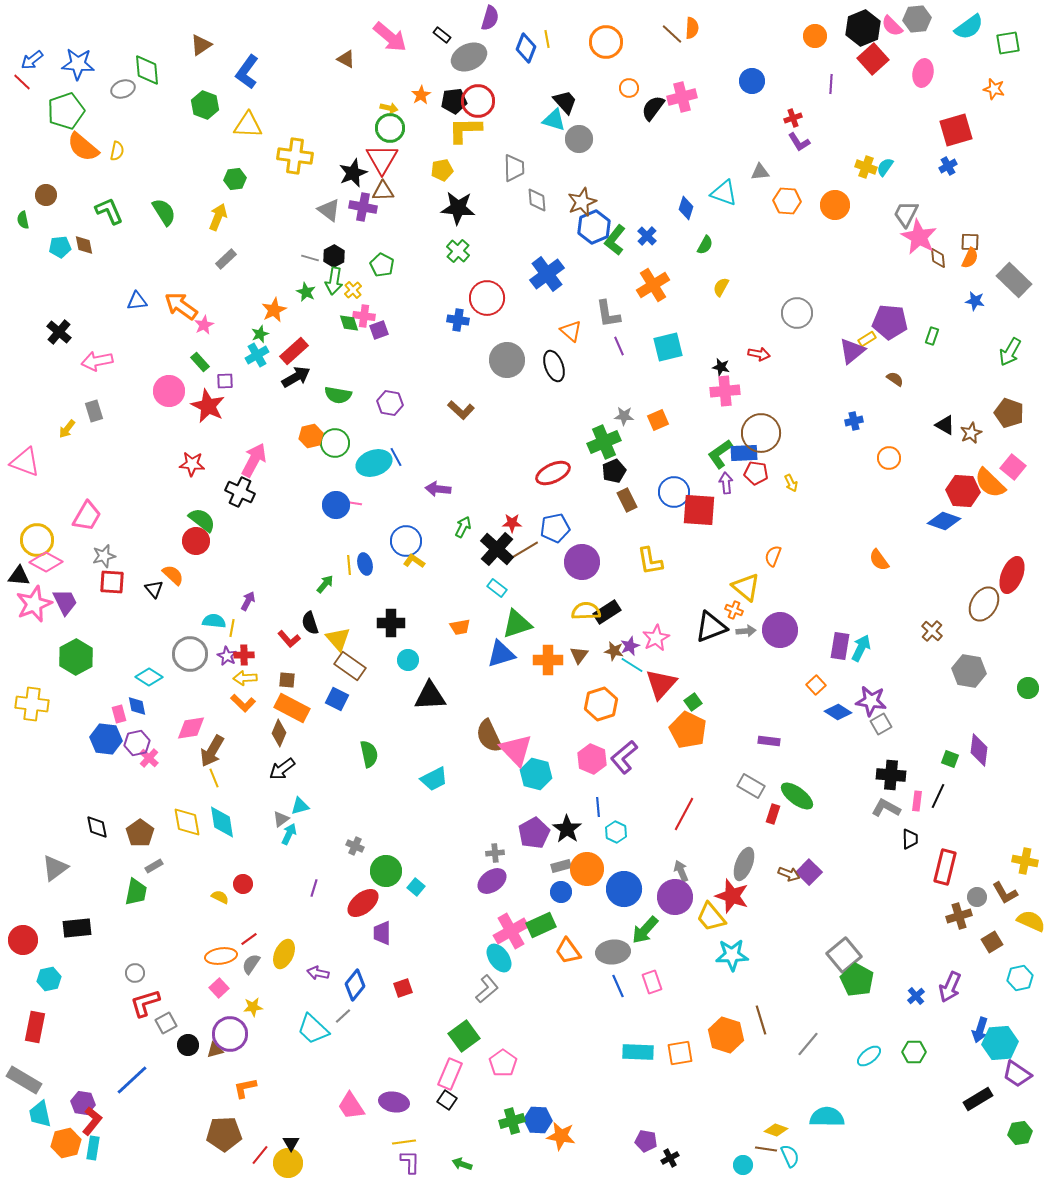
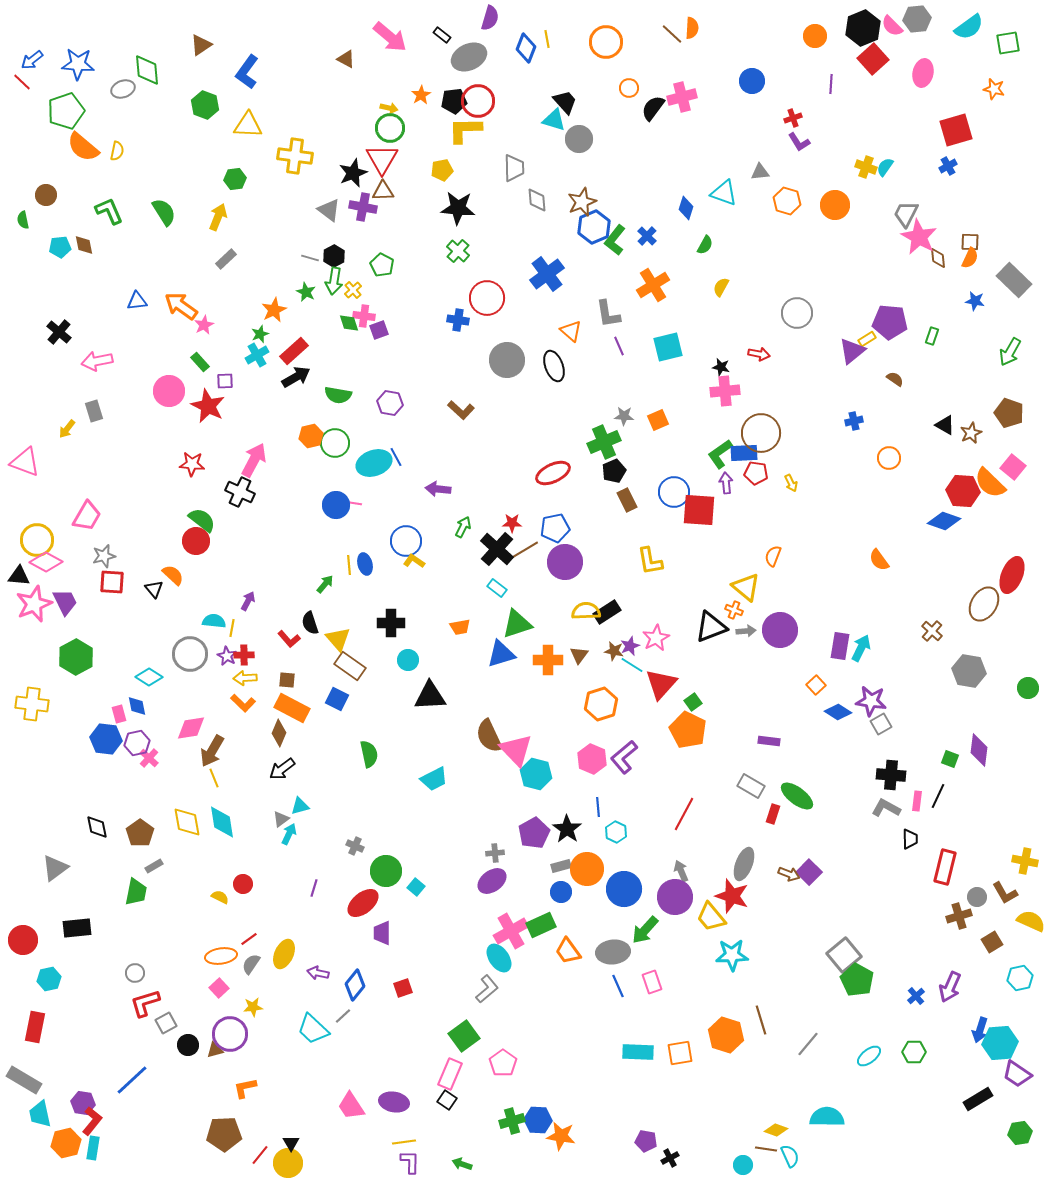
orange hexagon at (787, 201): rotated 12 degrees clockwise
purple circle at (582, 562): moved 17 px left
